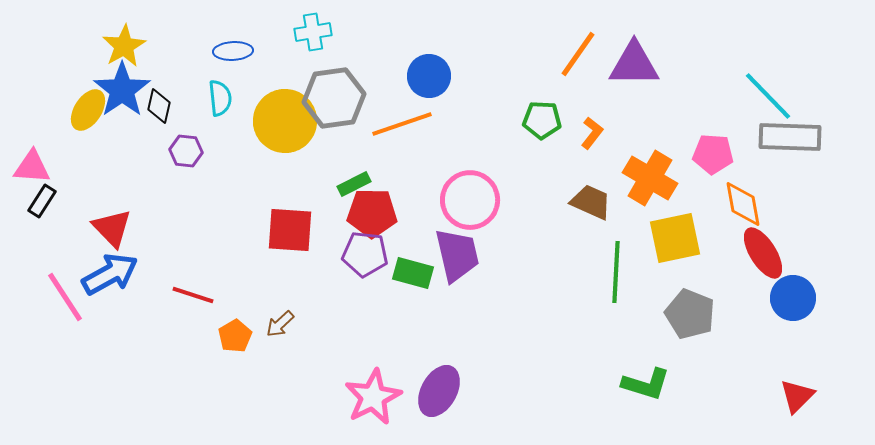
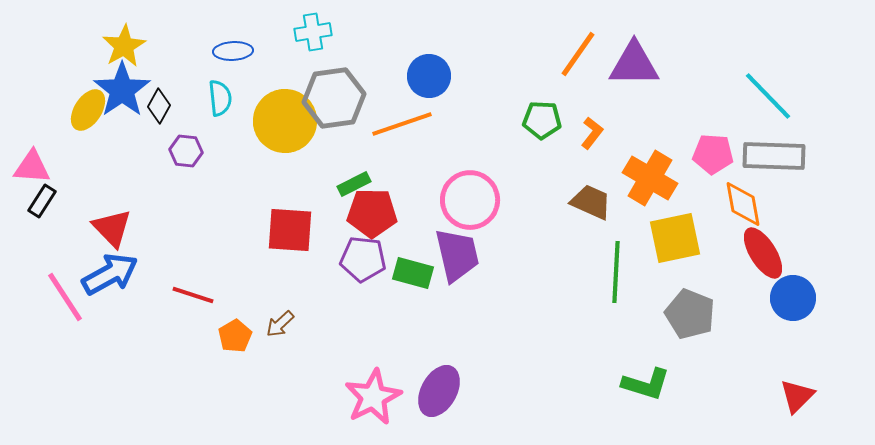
black diamond at (159, 106): rotated 16 degrees clockwise
gray rectangle at (790, 137): moved 16 px left, 19 px down
purple pentagon at (365, 254): moved 2 px left, 5 px down
